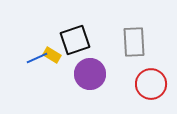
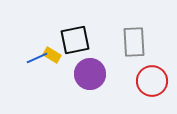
black square: rotated 8 degrees clockwise
red circle: moved 1 px right, 3 px up
